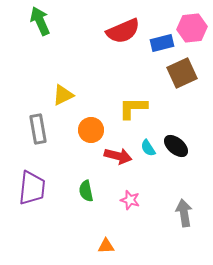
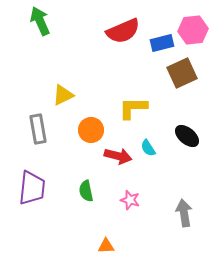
pink hexagon: moved 1 px right, 2 px down
black ellipse: moved 11 px right, 10 px up
